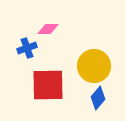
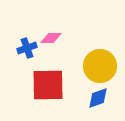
pink diamond: moved 3 px right, 9 px down
yellow circle: moved 6 px right
blue diamond: rotated 30 degrees clockwise
